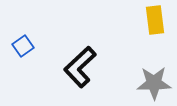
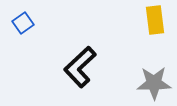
blue square: moved 23 px up
